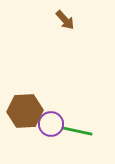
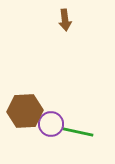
brown arrow: rotated 35 degrees clockwise
green line: moved 1 px right, 1 px down
